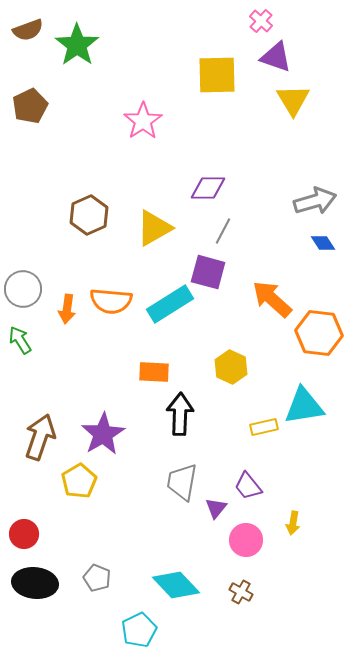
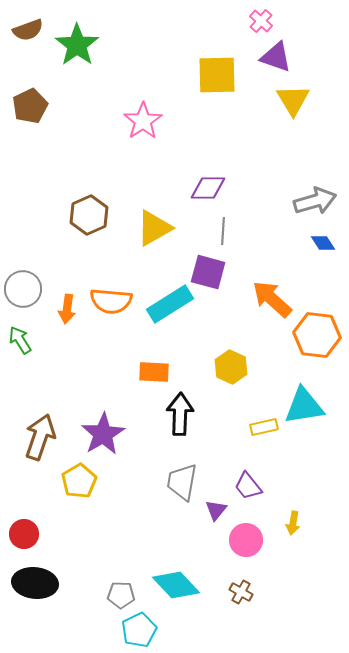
gray line at (223, 231): rotated 24 degrees counterclockwise
orange hexagon at (319, 333): moved 2 px left, 2 px down
purple triangle at (216, 508): moved 2 px down
gray pentagon at (97, 578): moved 24 px right, 17 px down; rotated 20 degrees counterclockwise
